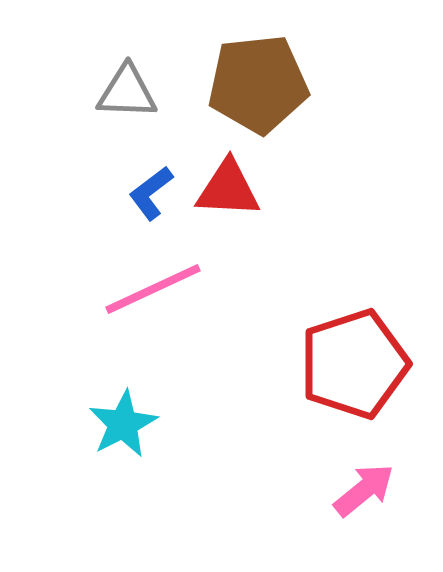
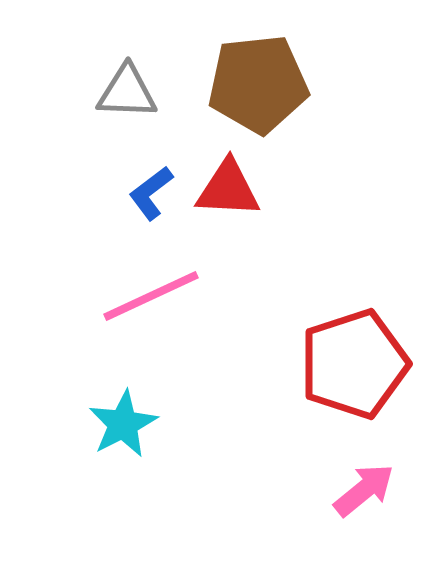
pink line: moved 2 px left, 7 px down
